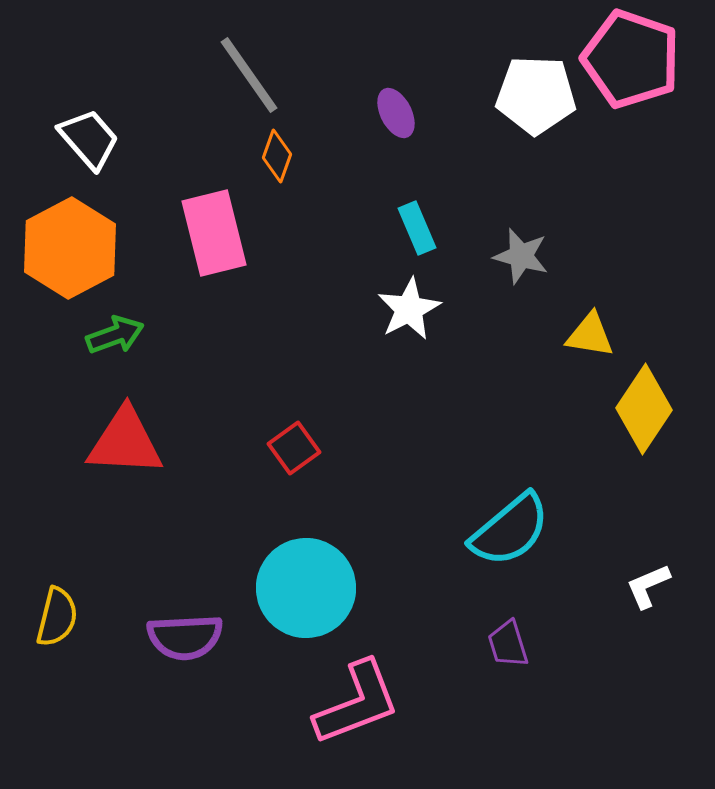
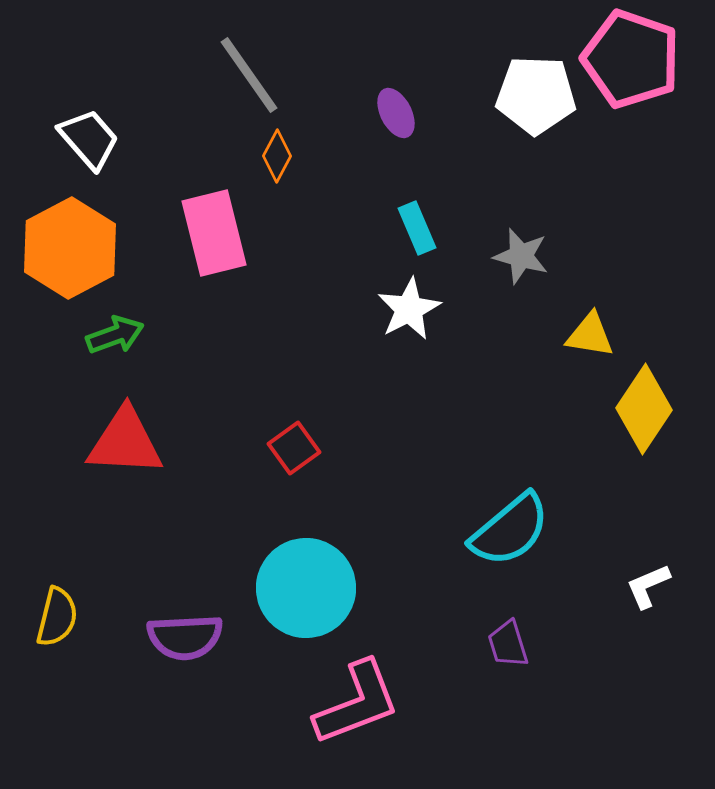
orange diamond: rotated 9 degrees clockwise
